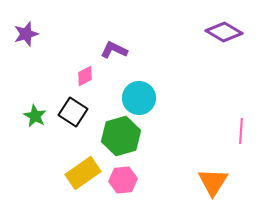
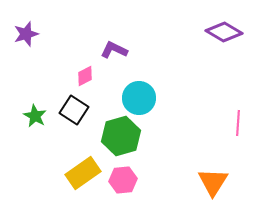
black square: moved 1 px right, 2 px up
pink line: moved 3 px left, 8 px up
